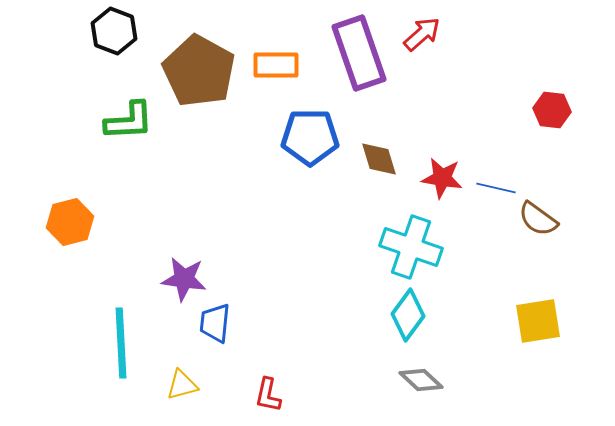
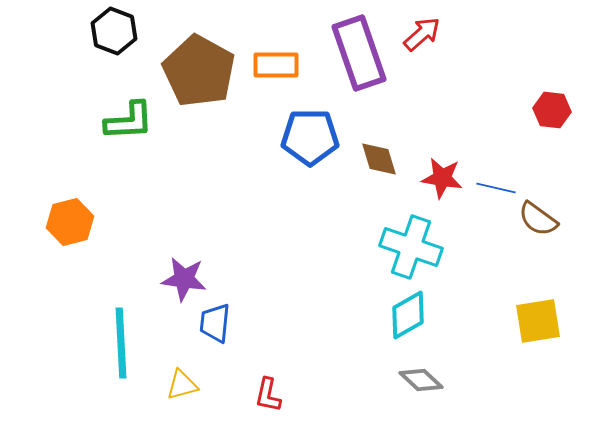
cyan diamond: rotated 24 degrees clockwise
